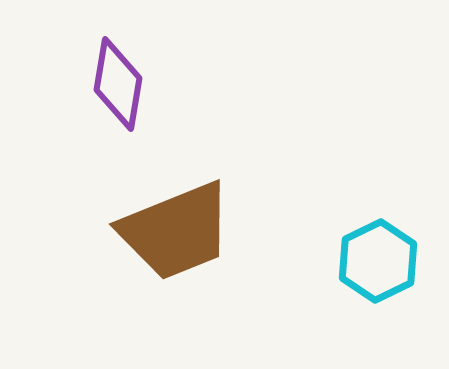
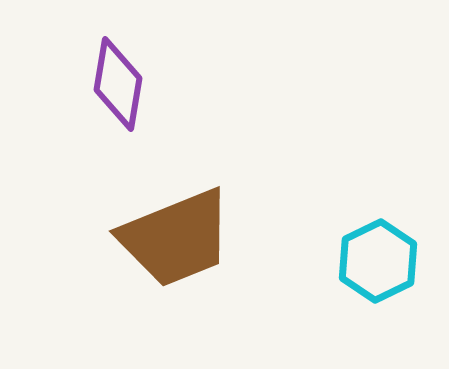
brown trapezoid: moved 7 px down
